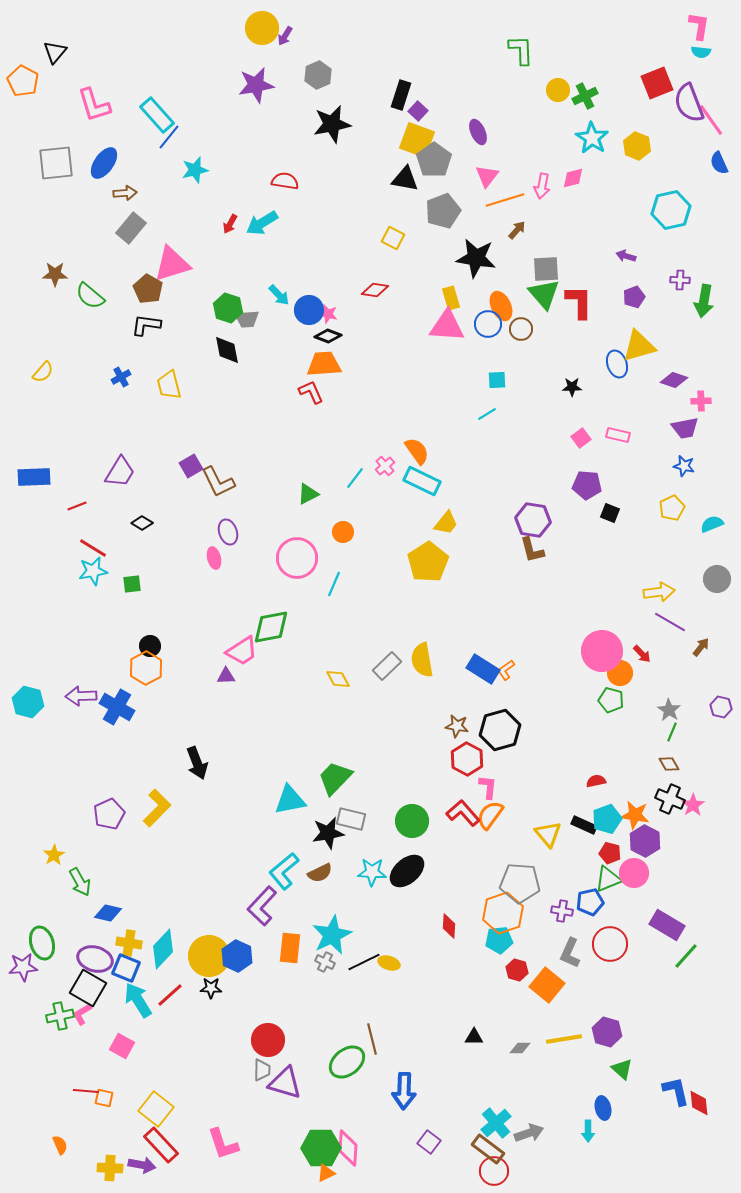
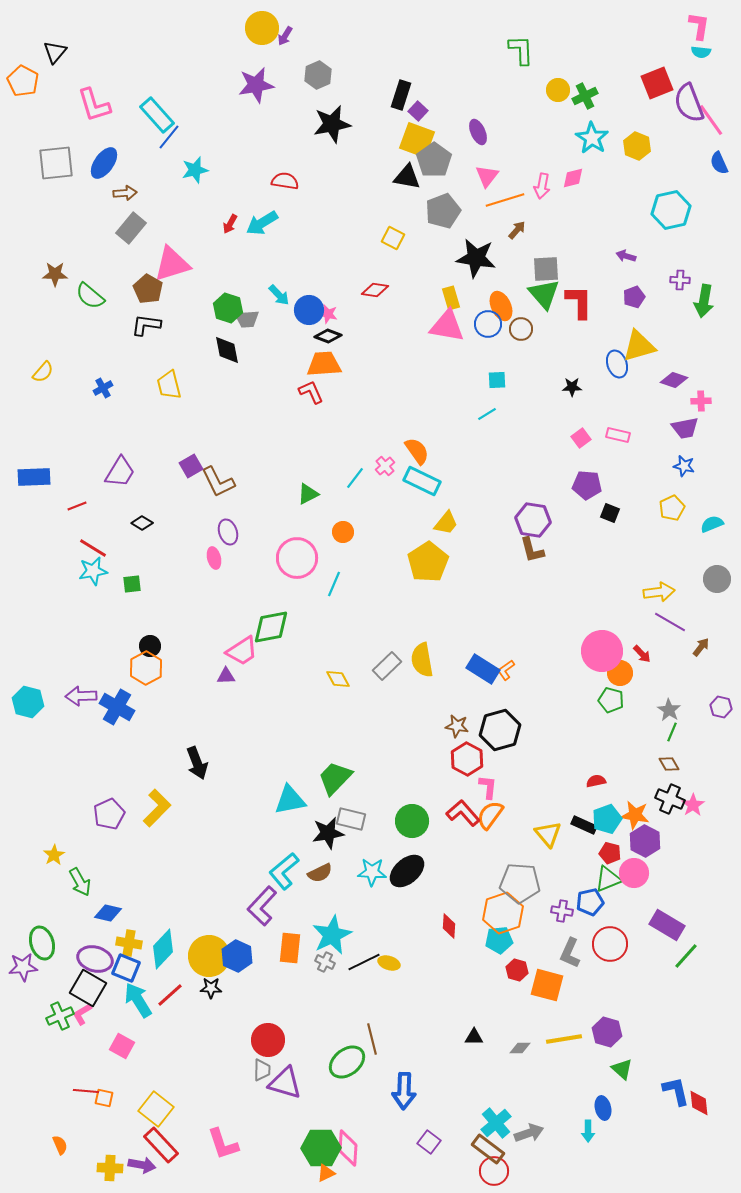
black triangle at (405, 179): moved 2 px right, 2 px up
pink triangle at (447, 326): rotated 6 degrees clockwise
blue cross at (121, 377): moved 18 px left, 11 px down
orange square at (547, 985): rotated 24 degrees counterclockwise
green cross at (60, 1016): rotated 12 degrees counterclockwise
